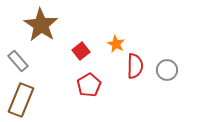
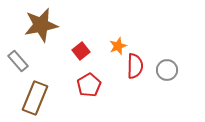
brown star: rotated 28 degrees clockwise
orange star: moved 2 px right, 2 px down; rotated 24 degrees clockwise
brown rectangle: moved 14 px right, 2 px up
